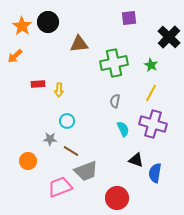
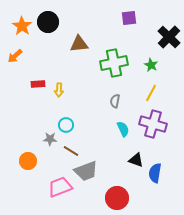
cyan circle: moved 1 px left, 4 px down
